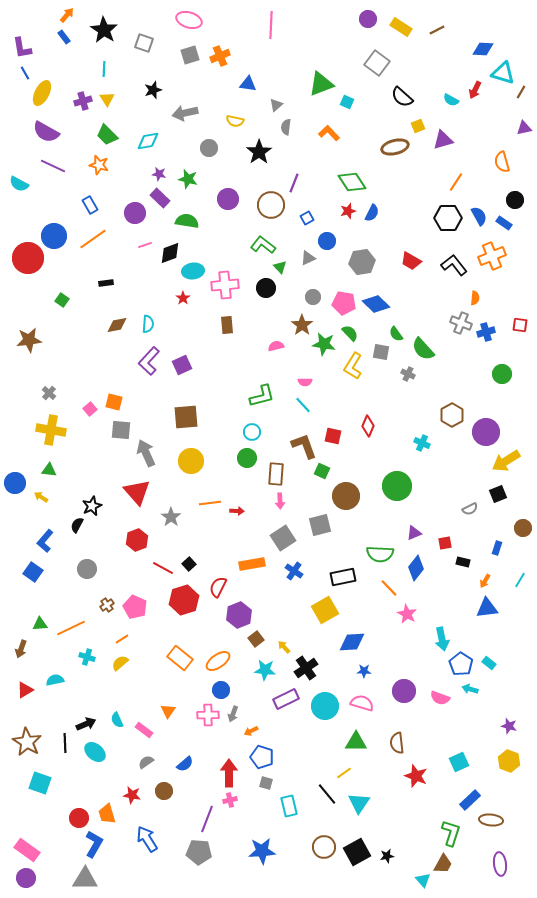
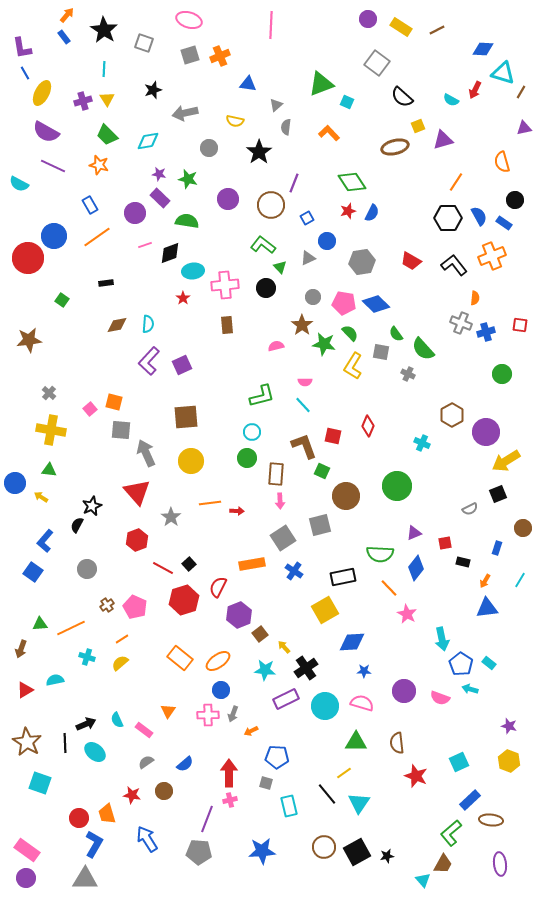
orange line at (93, 239): moved 4 px right, 2 px up
brown square at (256, 639): moved 4 px right, 5 px up
blue pentagon at (262, 757): moved 15 px right; rotated 15 degrees counterclockwise
green L-shape at (451, 833): rotated 148 degrees counterclockwise
